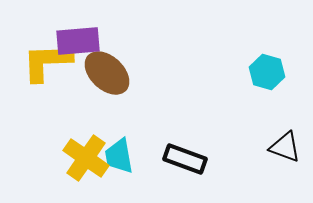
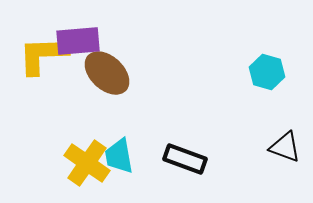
yellow L-shape: moved 4 px left, 7 px up
yellow cross: moved 1 px right, 5 px down
